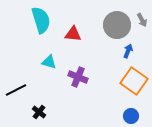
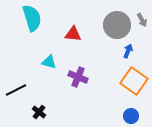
cyan semicircle: moved 9 px left, 2 px up
